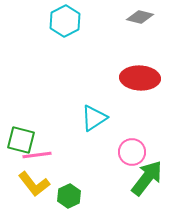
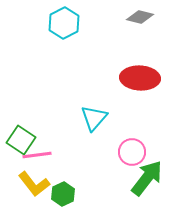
cyan hexagon: moved 1 px left, 2 px down
cyan triangle: rotated 16 degrees counterclockwise
green square: rotated 20 degrees clockwise
green hexagon: moved 6 px left, 2 px up
